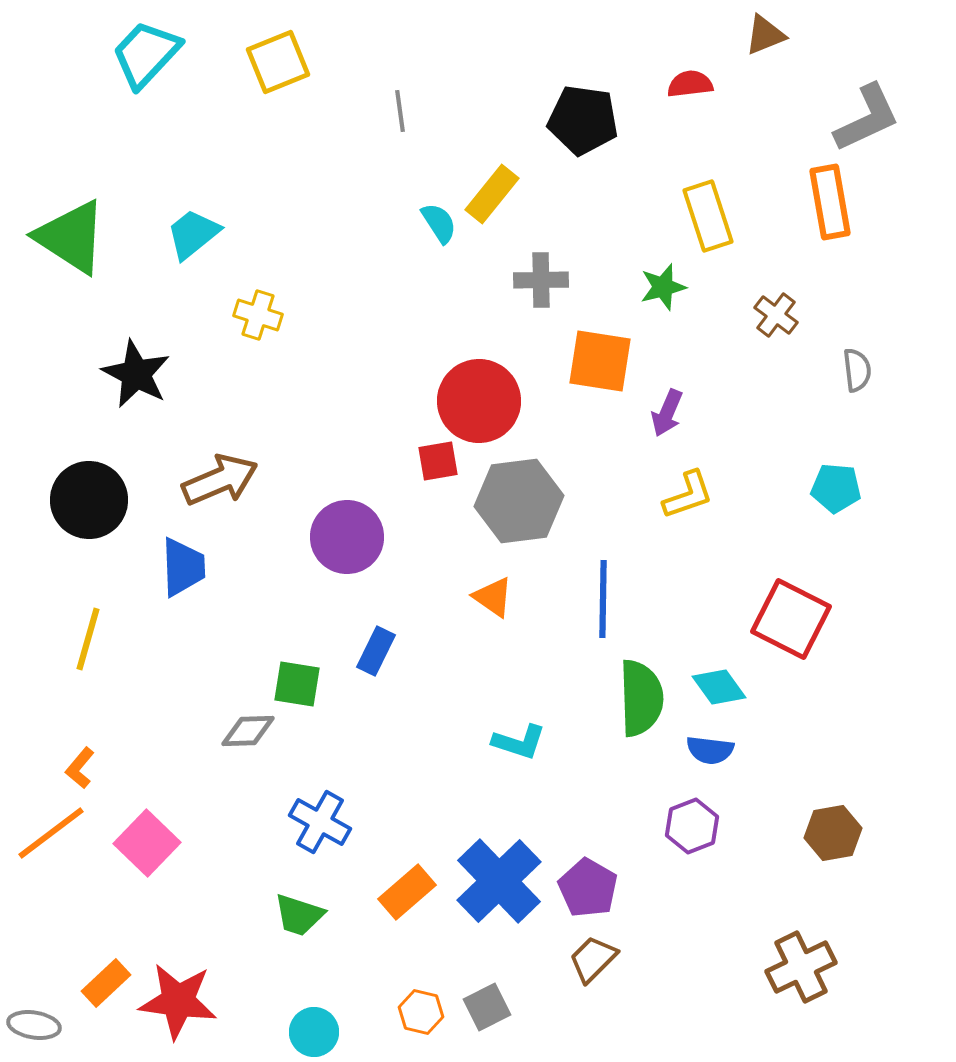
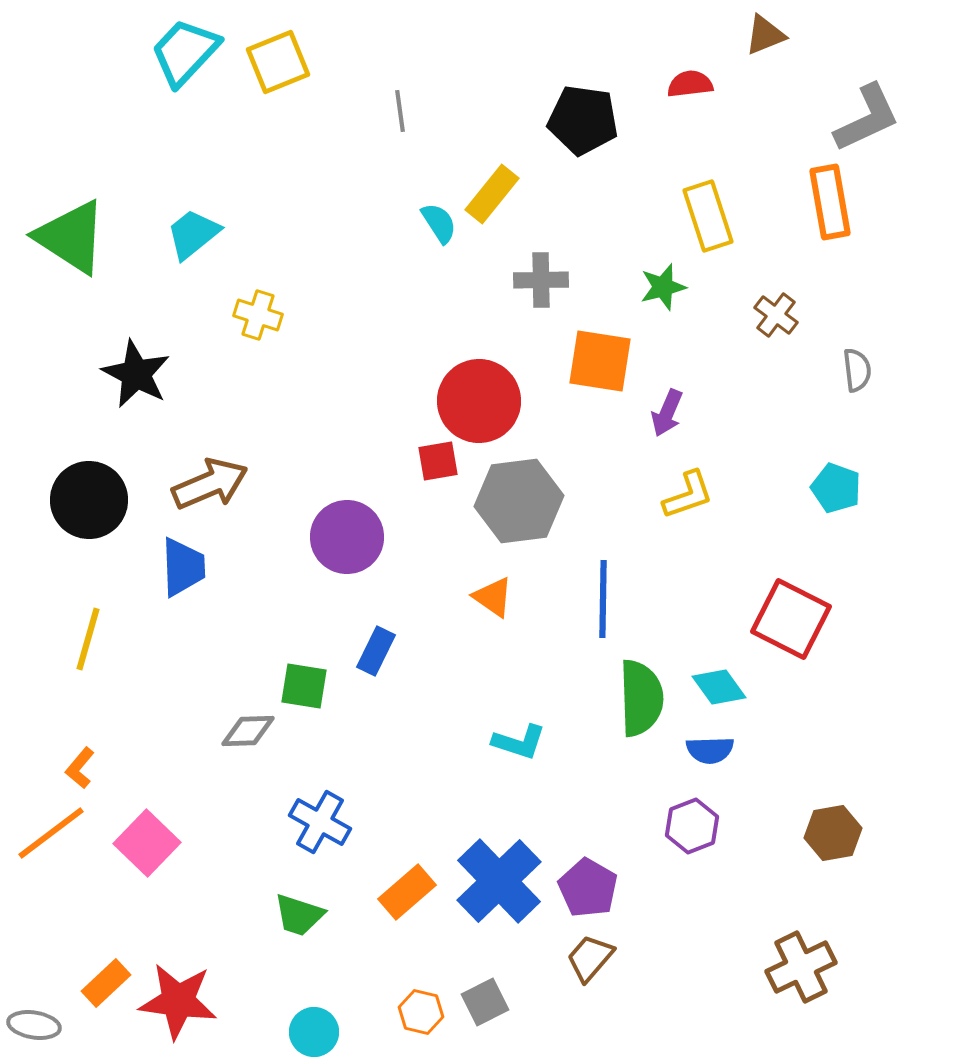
cyan trapezoid at (146, 54): moved 39 px right, 2 px up
brown arrow at (220, 480): moved 10 px left, 4 px down
cyan pentagon at (836, 488): rotated 15 degrees clockwise
green square at (297, 684): moved 7 px right, 2 px down
blue semicircle at (710, 750): rotated 9 degrees counterclockwise
brown trapezoid at (593, 959): moved 3 px left, 1 px up; rotated 4 degrees counterclockwise
gray square at (487, 1007): moved 2 px left, 5 px up
